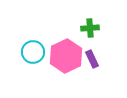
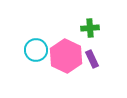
cyan circle: moved 3 px right, 2 px up
pink hexagon: rotated 8 degrees counterclockwise
